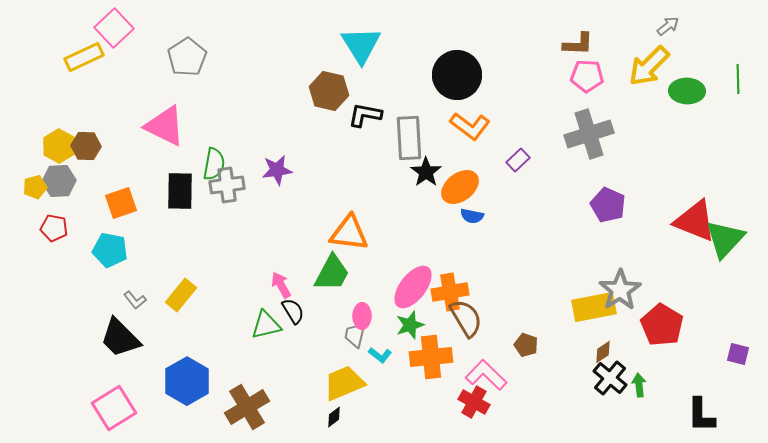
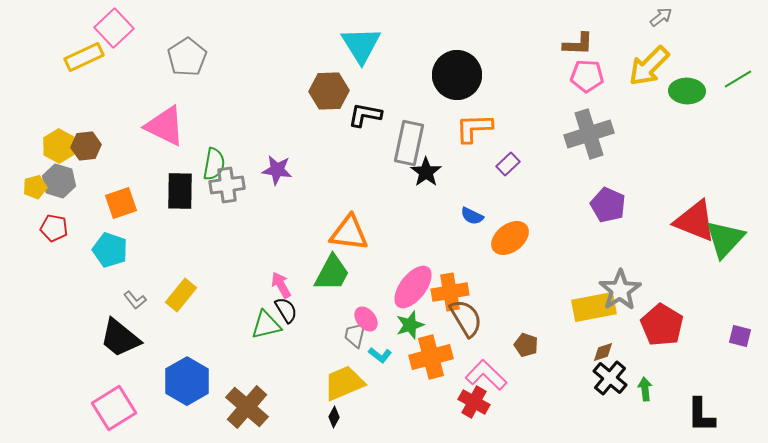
gray arrow at (668, 26): moved 7 px left, 9 px up
green line at (738, 79): rotated 60 degrees clockwise
brown hexagon at (329, 91): rotated 15 degrees counterclockwise
orange L-shape at (470, 126): moved 4 px right, 2 px down; rotated 141 degrees clockwise
gray rectangle at (409, 138): moved 5 px down; rotated 15 degrees clockwise
brown hexagon at (86, 146): rotated 8 degrees counterclockwise
purple rectangle at (518, 160): moved 10 px left, 4 px down
purple star at (277, 170): rotated 16 degrees clockwise
gray hexagon at (59, 181): rotated 20 degrees clockwise
orange ellipse at (460, 187): moved 50 px right, 51 px down
blue semicircle at (472, 216): rotated 15 degrees clockwise
cyan pentagon at (110, 250): rotated 8 degrees clockwise
black semicircle at (293, 311): moved 7 px left, 1 px up
pink ellipse at (362, 316): moved 4 px right, 3 px down; rotated 40 degrees counterclockwise
black trapezoid at (120, 338): rotated 6 degrees counterclockwise
brown diamond at (603, 352): rotated 15 degrees clockwise
purple square at (738, 354): moved 2 px right, 18 px up
orange cross at (431, 357): rotated 9 degrees counterclockwise
green arrow at (639, 385): moved 6 px right, 4 px down
brown cross at (247, 407): rotated 18 degrees counterclockwise
black diamond at (334, 417): rotated 25 degrees counterclockwise
